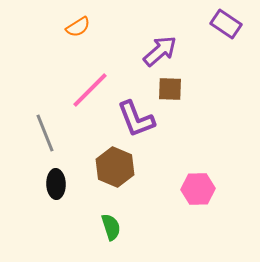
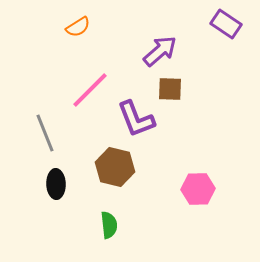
brown hexagon: rotated 9 degrees counterclockwise
green semicircle: moved 2 px left, 2 px up; rotated 12 degrees clockwise
